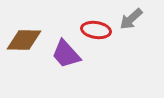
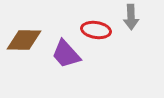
gray arrow: moved 2 px up; rotated 50 degrees counterclockwise
